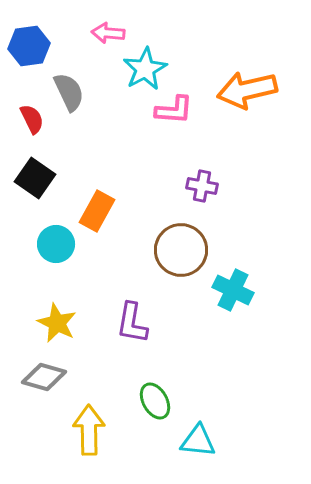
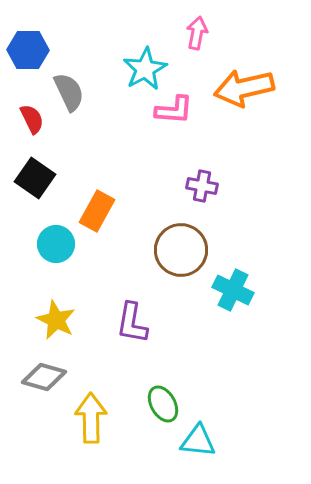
pink arrow: moved 89 px right; rotated 96 degrees clockwise
blue hexagon: moved 1 px left, 4 px down; rotated 9 degrees clockwise
orange arrow: moved 3 px left, 2 px up
yellow star: moved 1 px left, 3 px up
green ellipse: moved 8 px right, 3 px down
yellow arrow: moved 2 px right, 12 px up
